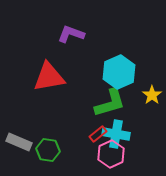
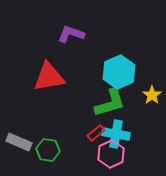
red rectangle: moved 2 px left, 1 px up
